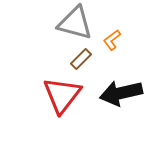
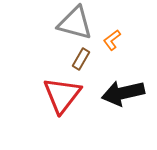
brown rectangle: rotated 15 degrees counterclockwise
black arrow: moved 2 px right
